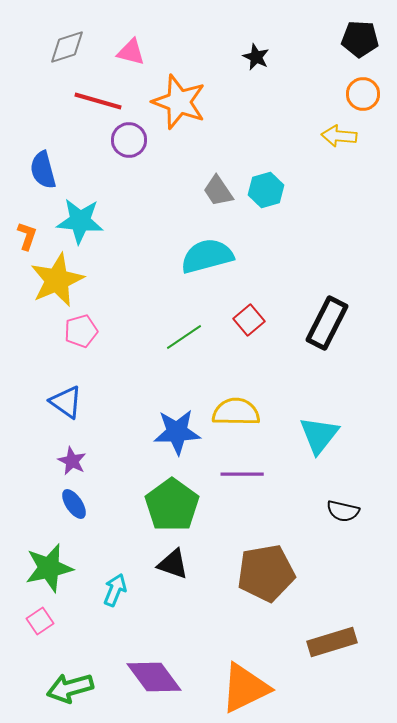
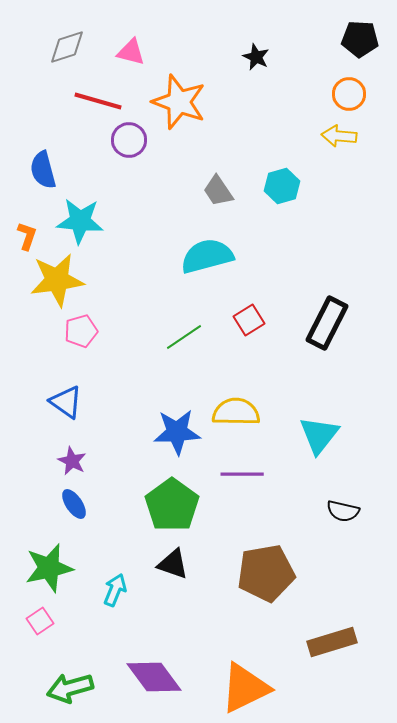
orange circle: moved 14 px left
cyan hexagon: moved 16 px right, 4 px up
yellow star: rotated 16 degrees clockwise
red square: rotated 8 degrees clockwise
